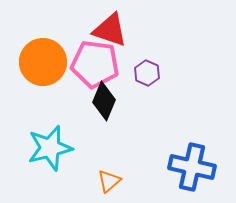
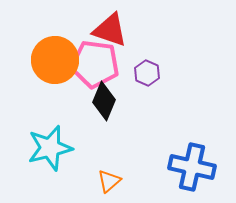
orange circle: moved 12 px right, 2 px up
